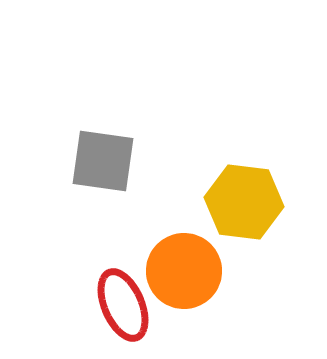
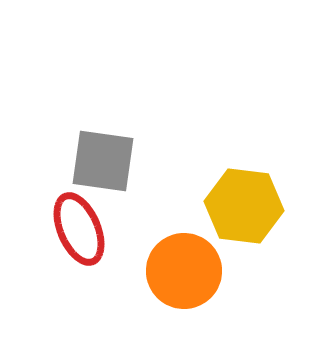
yellow hexagon: moved 4 px down
red ellipse: moved 44 px left, 76 px up
